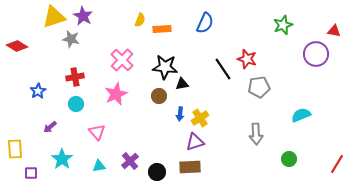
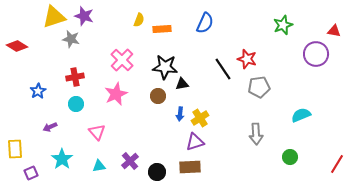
purple star: moved 1 px right; rotated 12 degrees counterclockwise
yellow semicircle: moved 1 px left
brown circle: moved 1 px left
purple arrow: rotated 16 degrees clockwise
green circle: moved 1 px right, 2 px up
purple square: rotated 24 degrees counterclockwise
